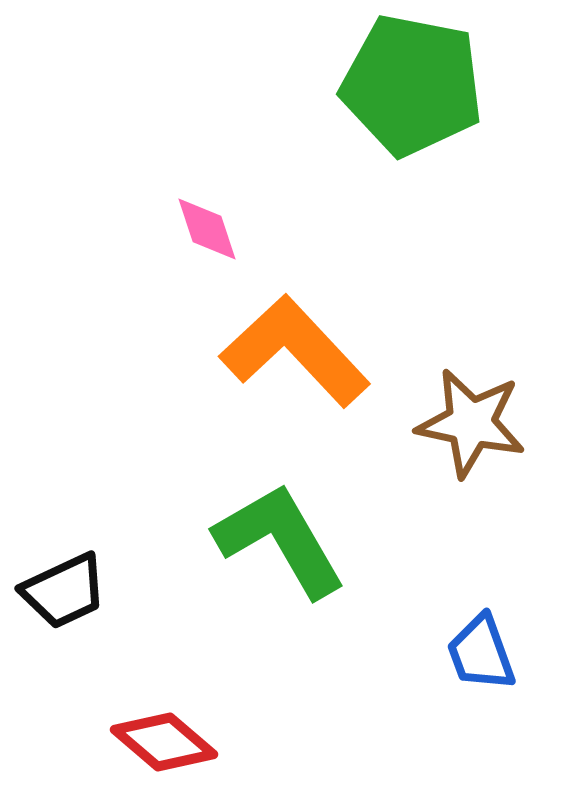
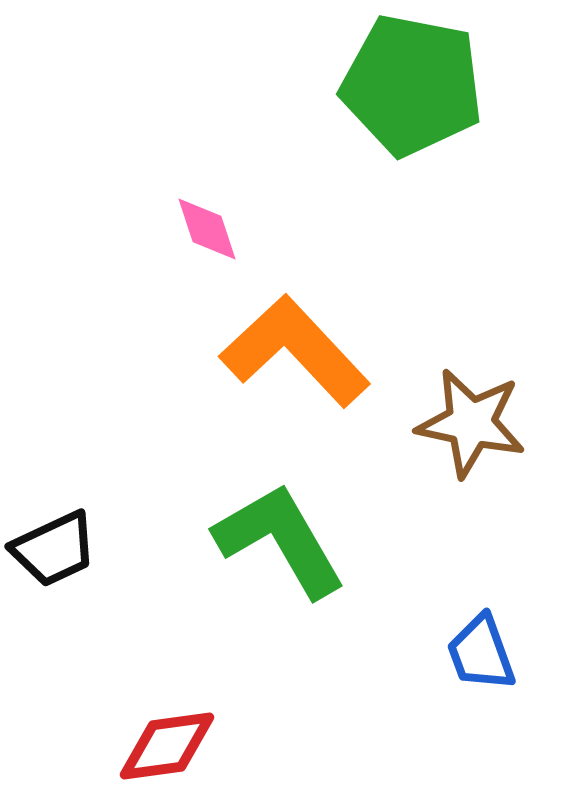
black trapezoid: moved 10 px left, 42 px up
red diamond: moved 3 px right, 4 px down; rotated 48 degrees counterclockwise
